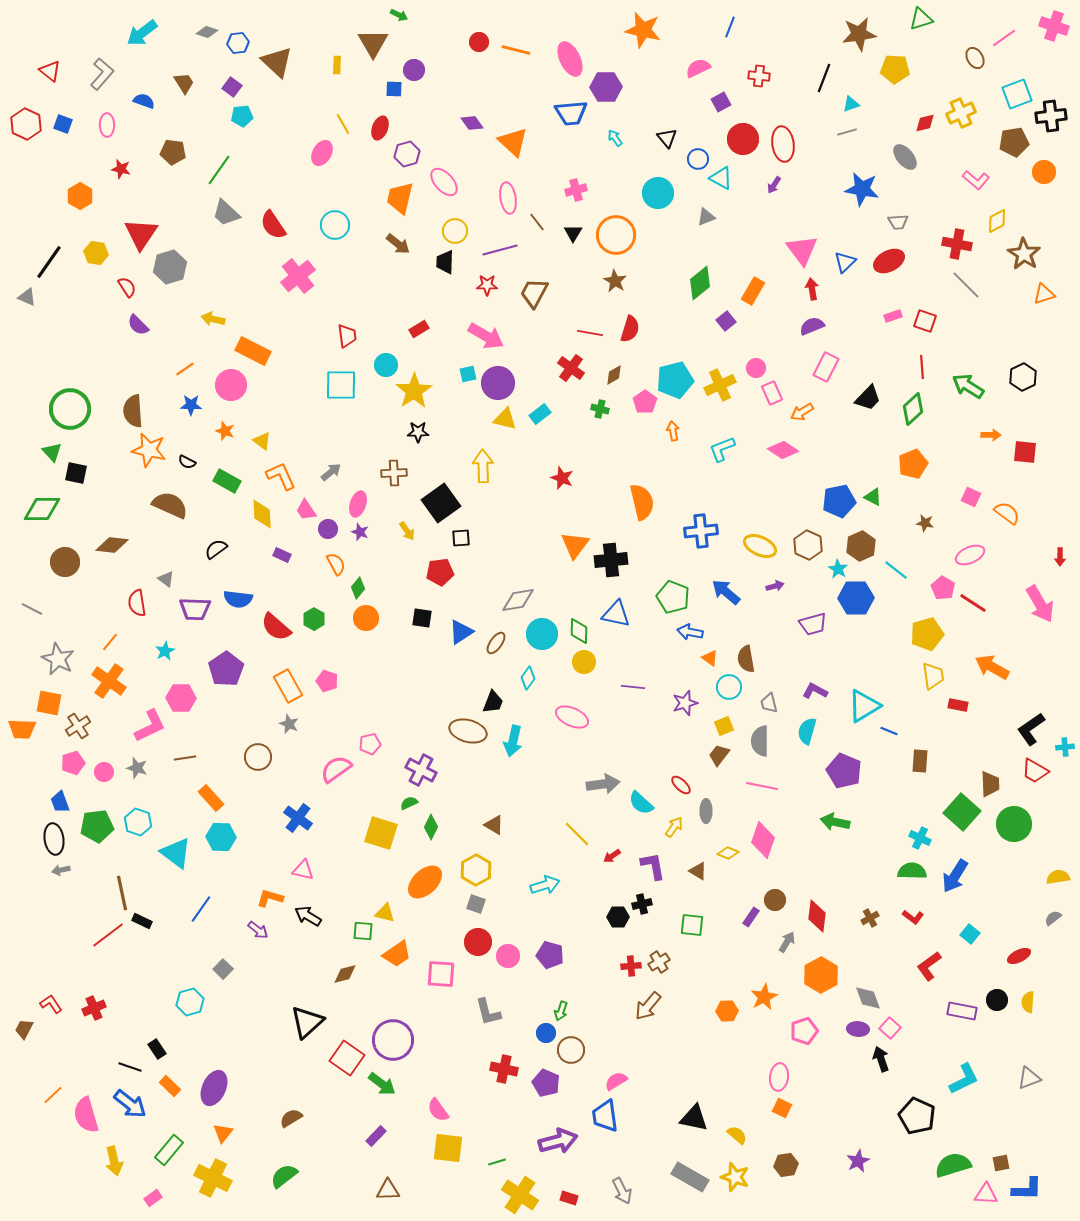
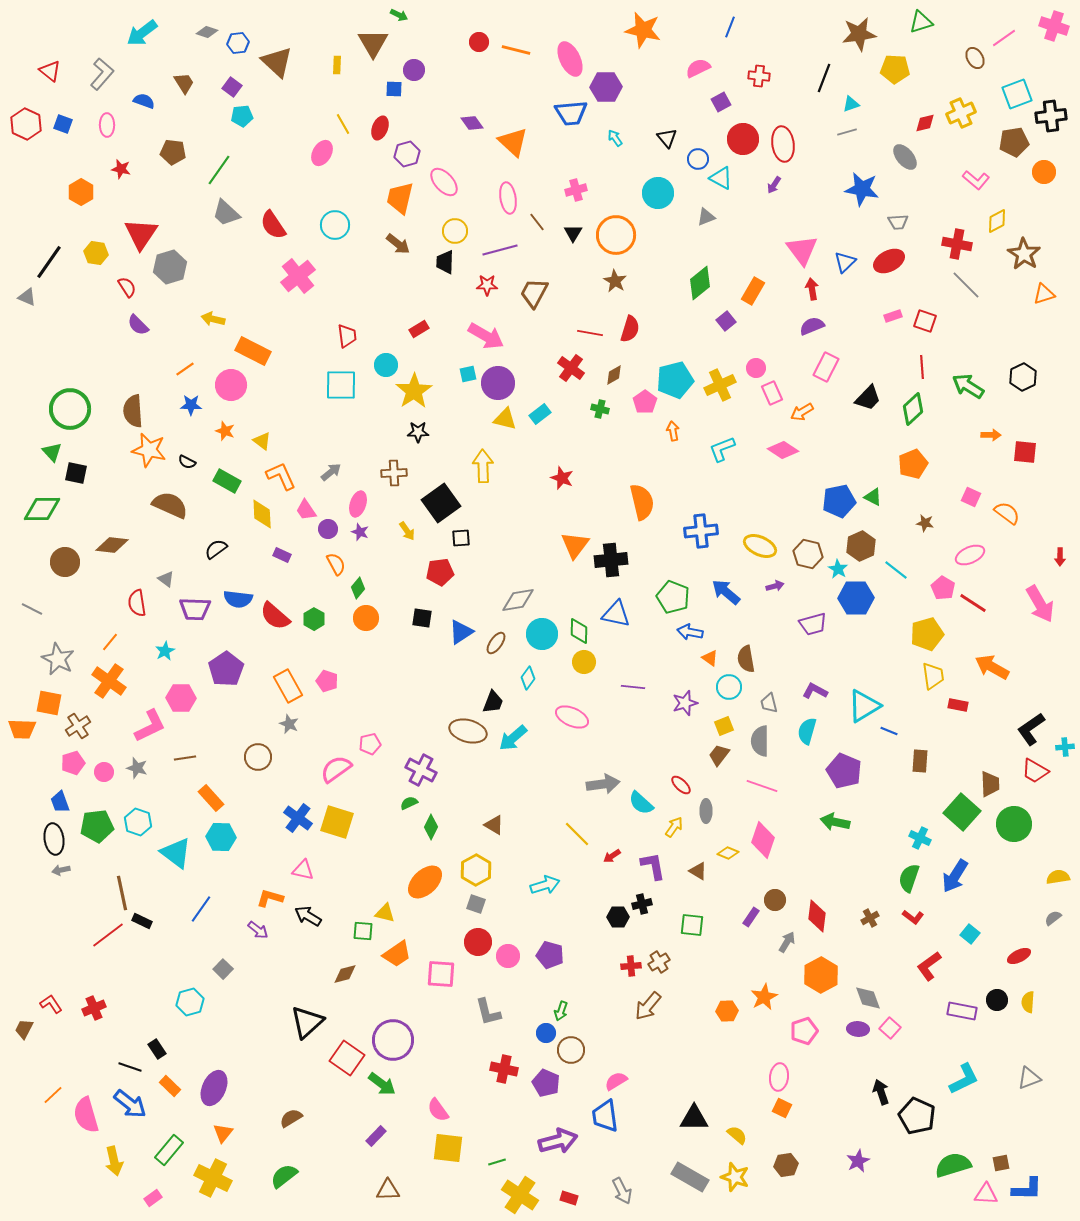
green triangle at (921, 19): moved 3 px down
orange hexagon at (80, 196): moved 1 px right, 4 px up
brown hexagon at (808, 545): moved 9 px down; rotated 12 degrees counterclockwise
red semicircle at (276, 627): moved 1 px left, 11 px up
cyan arrow at (513, 741): moved 3 px up; rotated 36 degrees clockwise
pink line at (762, 786): rotated 8 degrees clockwise
yellow square at (381, 833): moved 44 px left, 11 px up
green semicircle at (912, 871): moved 3 px left, 7 px down; rotated 72 degrees counterclockwise
black arrow at (881, 1059): moved 33 px down
black triangle at (694, 1118): rotated 12 degrees counterclockwise
